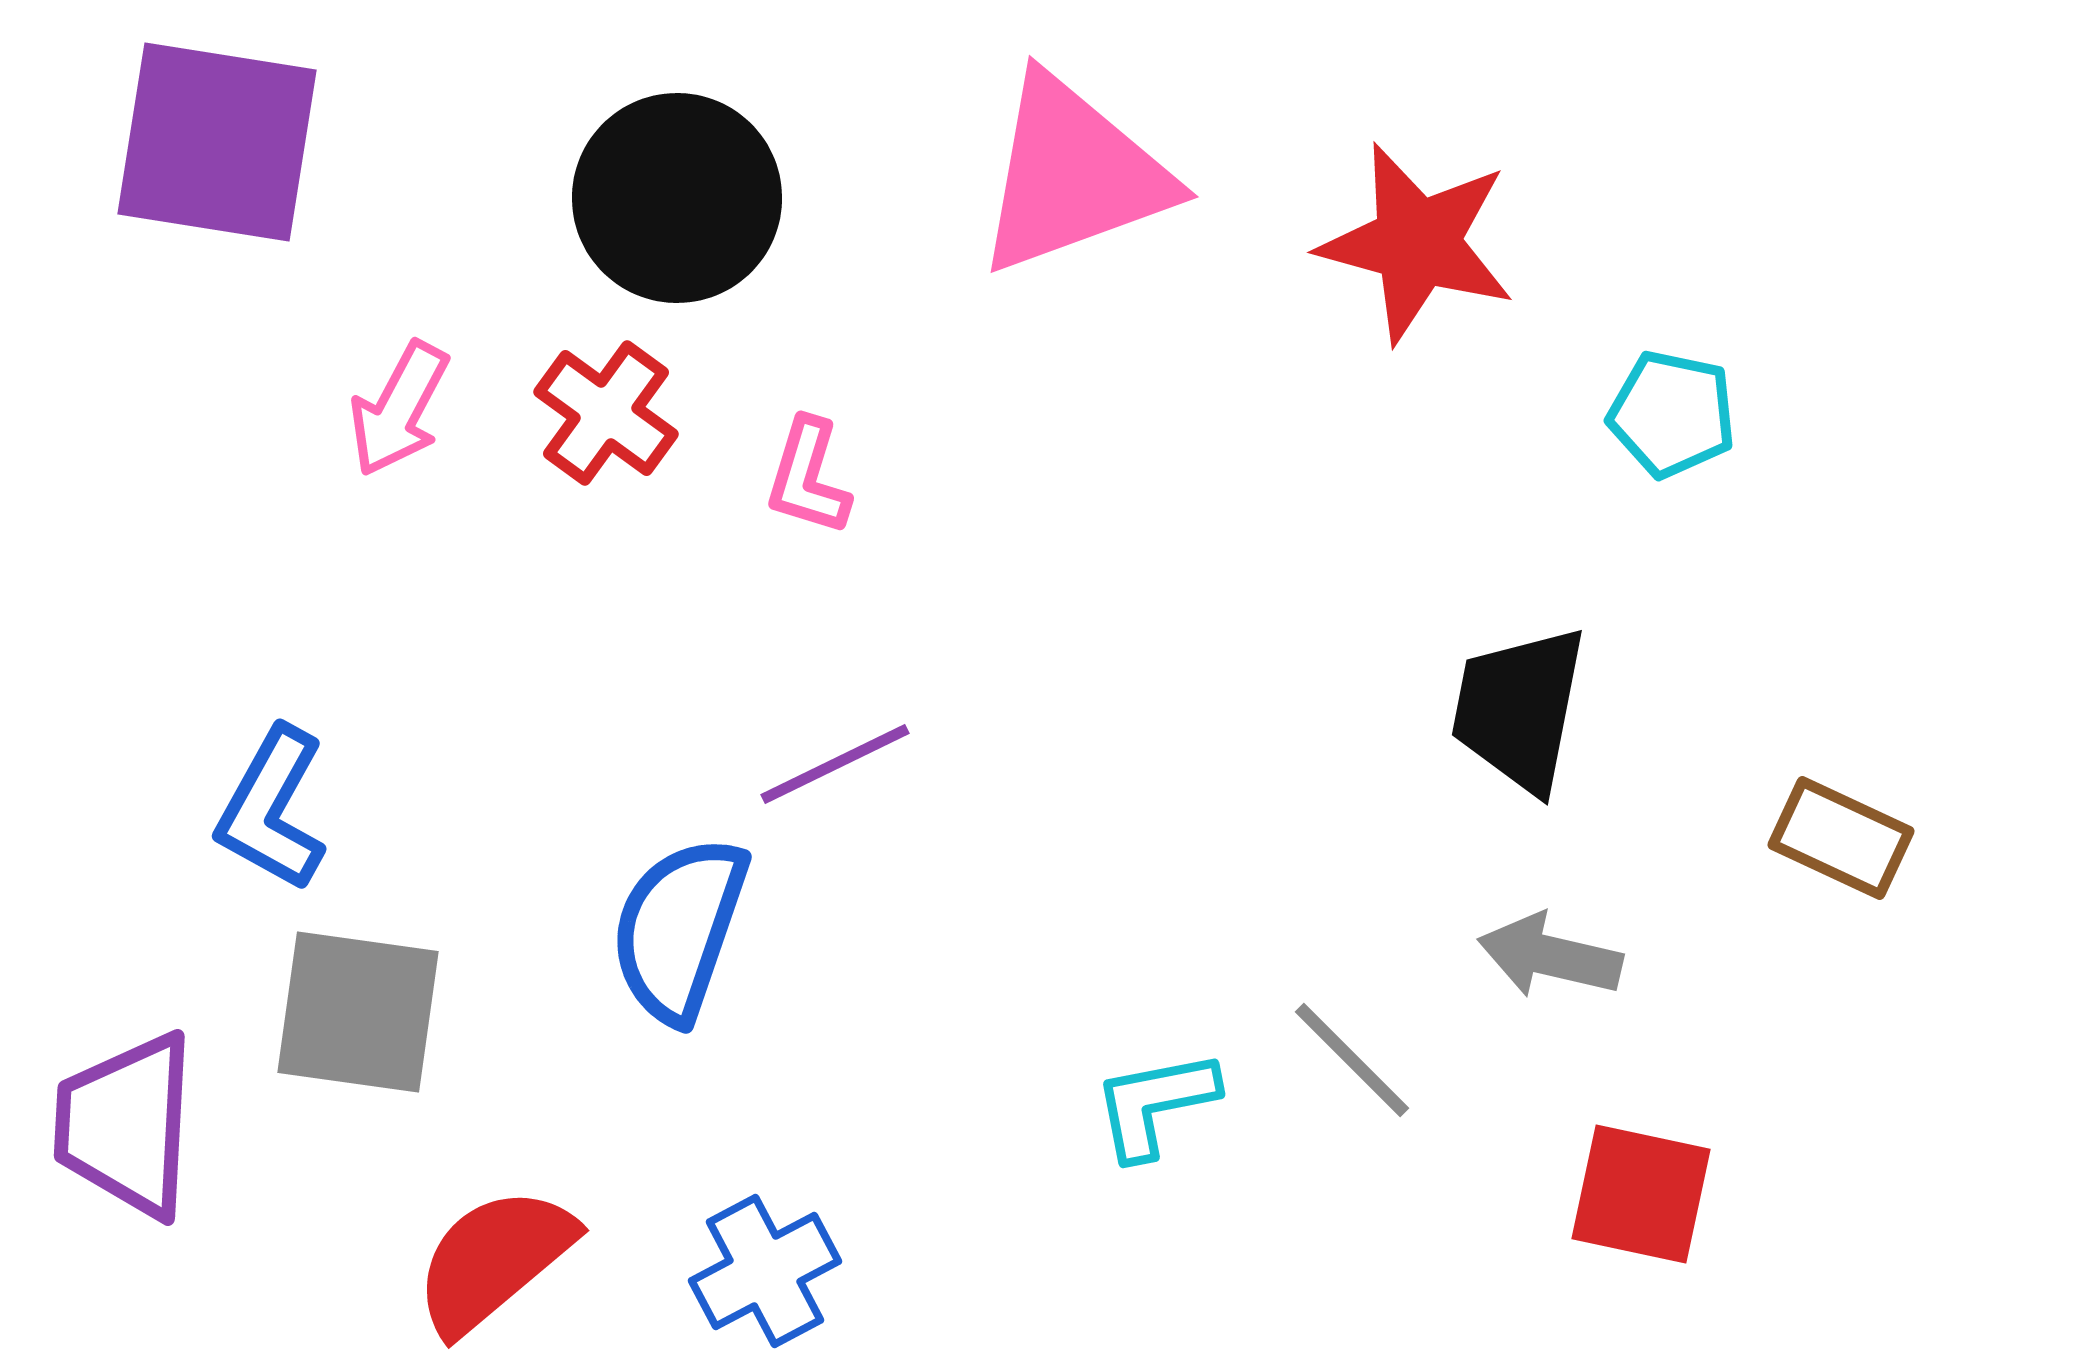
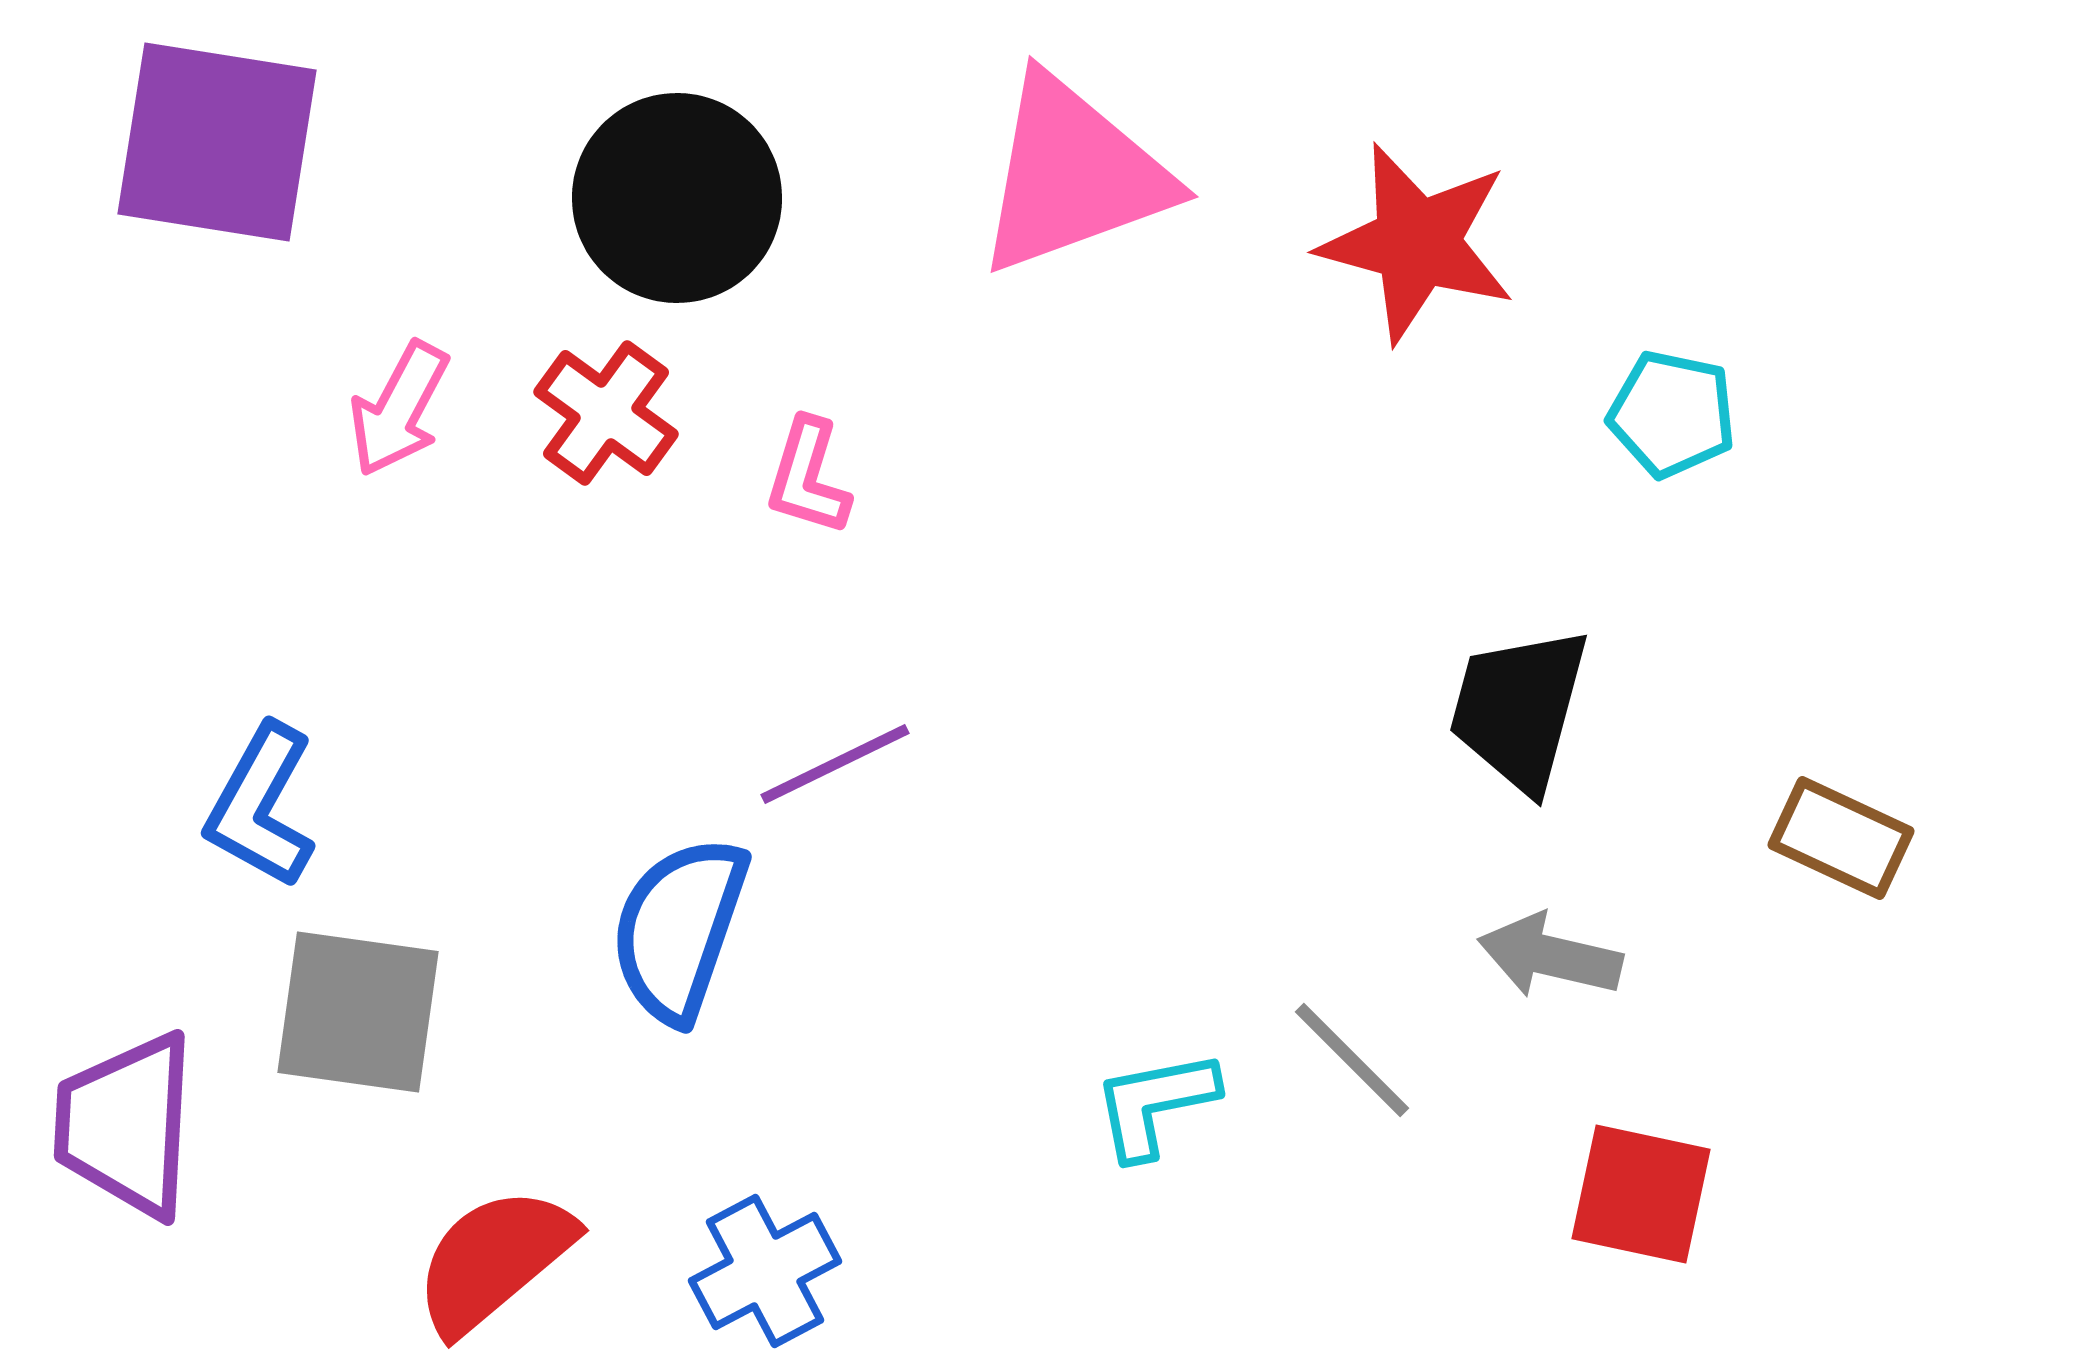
black trapezoid: rotated 4 degrees clockwise
blue L-shape: moved 11 px left, 3 px up
